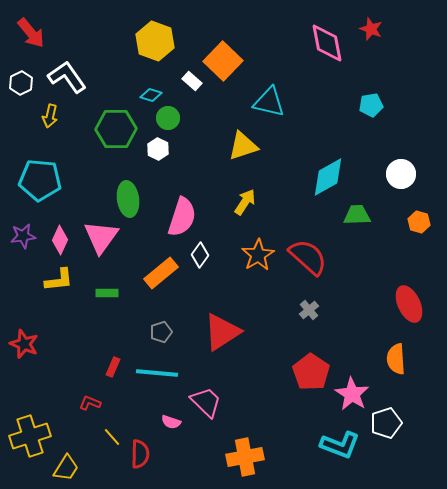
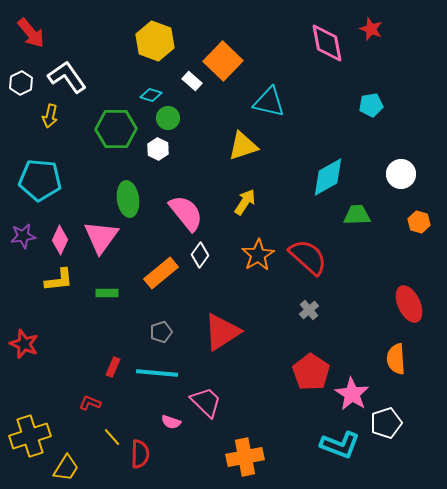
pink semicircle at (182, 217): moved 4 px right, 4 px up; rotated 57 degrees counterclockwise
